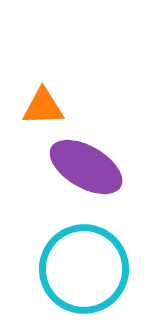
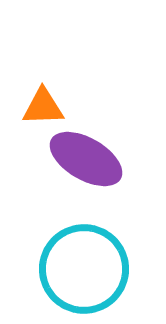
purple ellipse: moved 8 px up
